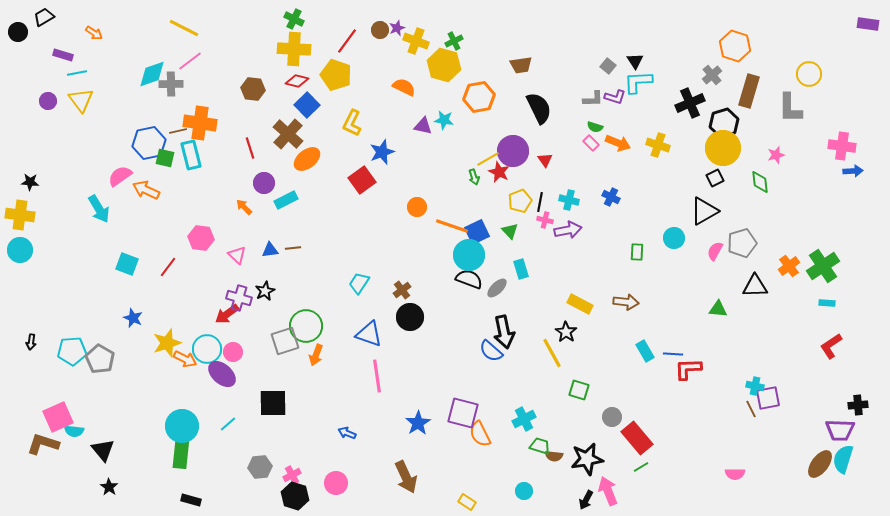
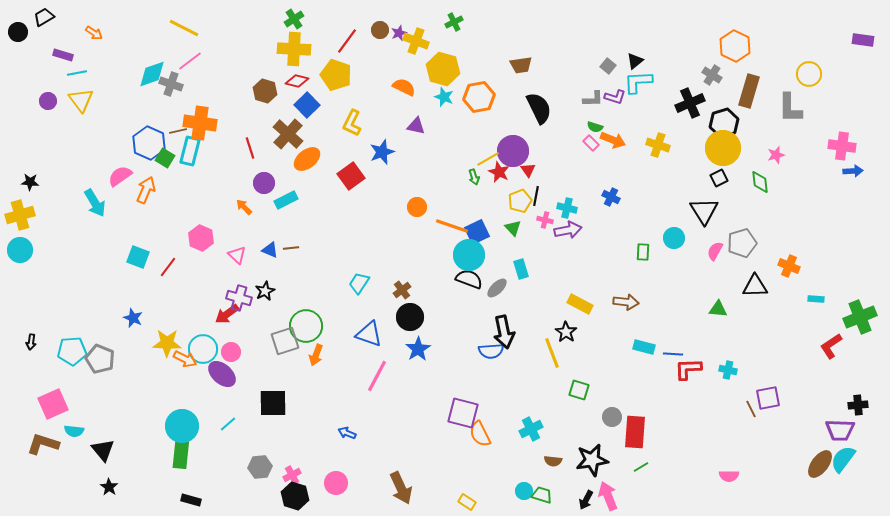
green cross at (294, 19): rotated 30 degrees clockwise
purple rectangle at (868, 24): moved 5 px left, 16 px down
purple star at (397, 28): moved 2 px right, 5 px down
green cross at (454, 41): moved 19 px up
orange hexagon at (735, 46): rotated 8 degrees clockwise
black triangle at (635, 61): rotated 24 degrees clockwise
yellow hexagon at (444, 65): moved 1 px left, 4 px down
gray cross at (712, 75): rotated 18 degrees counterclockwise
gray cross at (171, 84): rotated 20 degrees clockwise
brown hexagon at (253, 89): moved 12 px right, 2 px down; rotated 10 degrees clockwise
cyan star at (444, 120): moved 23 px up; rotated 12 degrees clockwise
purple triangle at (423, 126): moved 7 px left
blue hexagon at (149, 143): rotated 24 degrees counterclockwise
orange arrow at (618, 143): moved 5 px left, 3 px up
cyan rectangle at (191, 155): moved 1 px left, 4 px up; rotated 28 degrees clockwise
green square at (165, 158): rotated 18 degrees clockwise
red triangle at (545, 160): moved 17 px left, 10 px down
black square at (715, 178): moved 4 px right
red square at (362, 180): moved 11 px left, 4 px up
orange arrow at (146, 190): rotated 88 degrees clockwise
cyan cross at (569, 200): moved 2 px left, 8 px down
black line at (540, 202): moved 4 px left, 6 px up
cyan arrow at (99, 209): moved 4 px left, 6 px up
black triangle at (704, 211): rotated 32 degrees counterclockwise
yellow cross at (20, 215): rotated 24 degrees counterclockwise
green triangle at (510, 231): moved 3 px right, 3 px up
pink hexagon at (201, 238): rotated 15 degrees clockwise
brown line at (293, 248): moved 2 px left
blue triangle at (270, 250): rotated 30 degrees clockwise
green rectangle at (637, 252): moved 6 px right
cyan square at (127, 264): moved 11 px right, 7 px up
orange cross at (789, 266): rotated 30 degrees counterclockwise
green cross at (823, 266): moved 37 px right, 51 px down; rotated 12 degrees clockwise
cyan rectangle at (827, 303): moved 11 px left, 4 px up
yellow star at (167, 343): rotated 20 degrees clockwise
cyan circle at (207, 349): moved 4 px left
blue semicircle at (491, 351): rotated 45 degrees counterclockwise
cyan rectangle at (645, 351): moved 1 px left, 4 px up; rotated 45 degrees counterclockwise
pink circle at (233, 352): moved 2 px left
yellow line at (552, 353): rotated 8 degrees clockwise
gray pentagon at (100, 359): rotated 8 degrees counterclockwise
pink line at (377, 376): rotated 36 degrees clockwise
cyan cross at (755, 386): moved 27 px left, 16 px up
pink square at (58, 417): moved 5 px left, 13 px up
cyan cross at (524, 419): moved 7 px right, 10 px down
blue star at (418, 423): moved 74 px up
red rectangle at (637, 438): moved 2 px left, 6 px up; rotated 44 degrees clockwise
green trapezoid at (540, 446): moved 2 px right, 49 px down
brown semicircle at (554, 456): moved 1 px left, 5 px down
black star at (587, 459): moved 5 px right, 1 px down
cyan semicircle at (843, 459): rotated 20 degrees clockwise
pink semicircle at (735, 474): moved 6 px left, 2 px down
brown arrow at (406, 477): moved 5 px left, 11 px down
pink arrow at (608, 491): moved 5 px down
